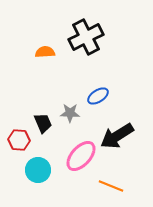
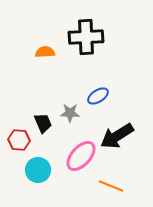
black cross: rotated 24 degrees clockwise
